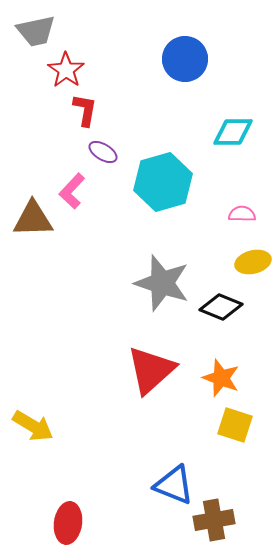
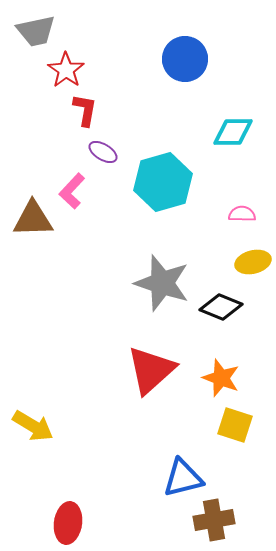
blue triangle: moved 9 px right, 7 px up; rotated 36 degrees counterclockwise
